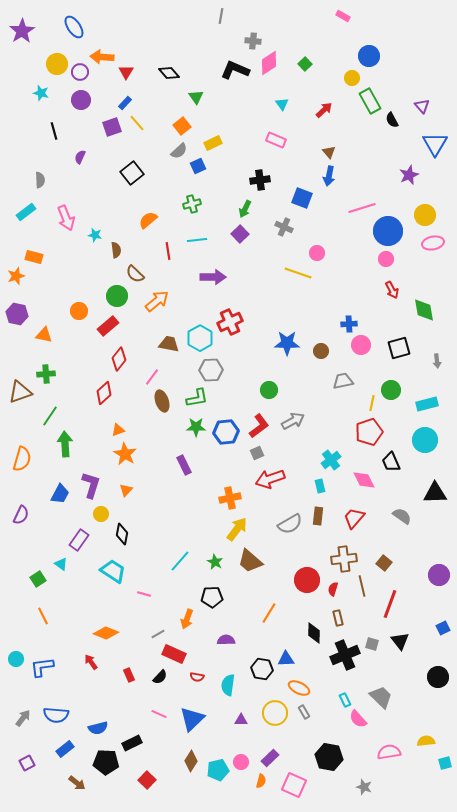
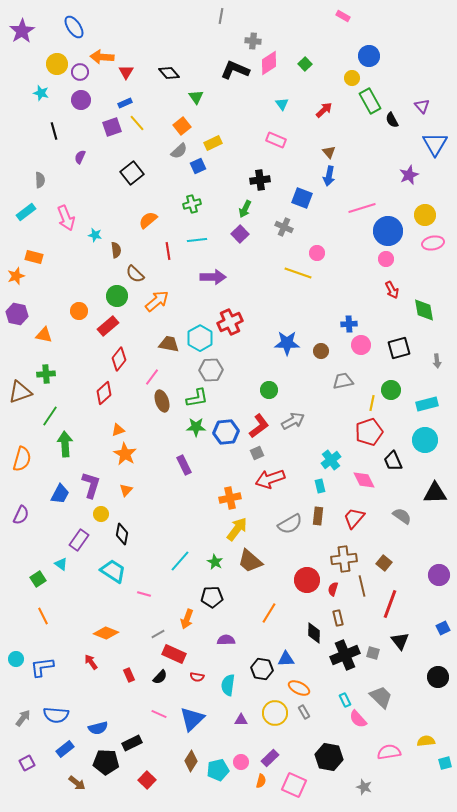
blue rectangle at (125, 103): rotated 24 degrees clockwise
black trapezoid at (391, 462): moved 2 px right, 1 px up
gray square at (372, 644): moved 1 px right, 9 px down
